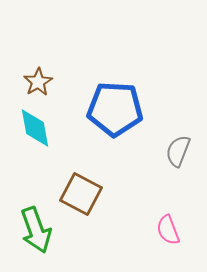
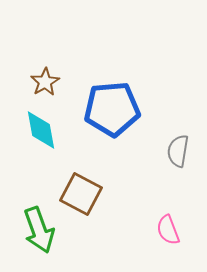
brown star: moved 7 px right
blue pentagon: moved 3 px left; rotated 8 degrees counterclockwise
cyan diamond: moved 6 px right, 2 px down
gray semicircle: rotated 12 degrees counterclockwise
green arrow: moved 3 px right
